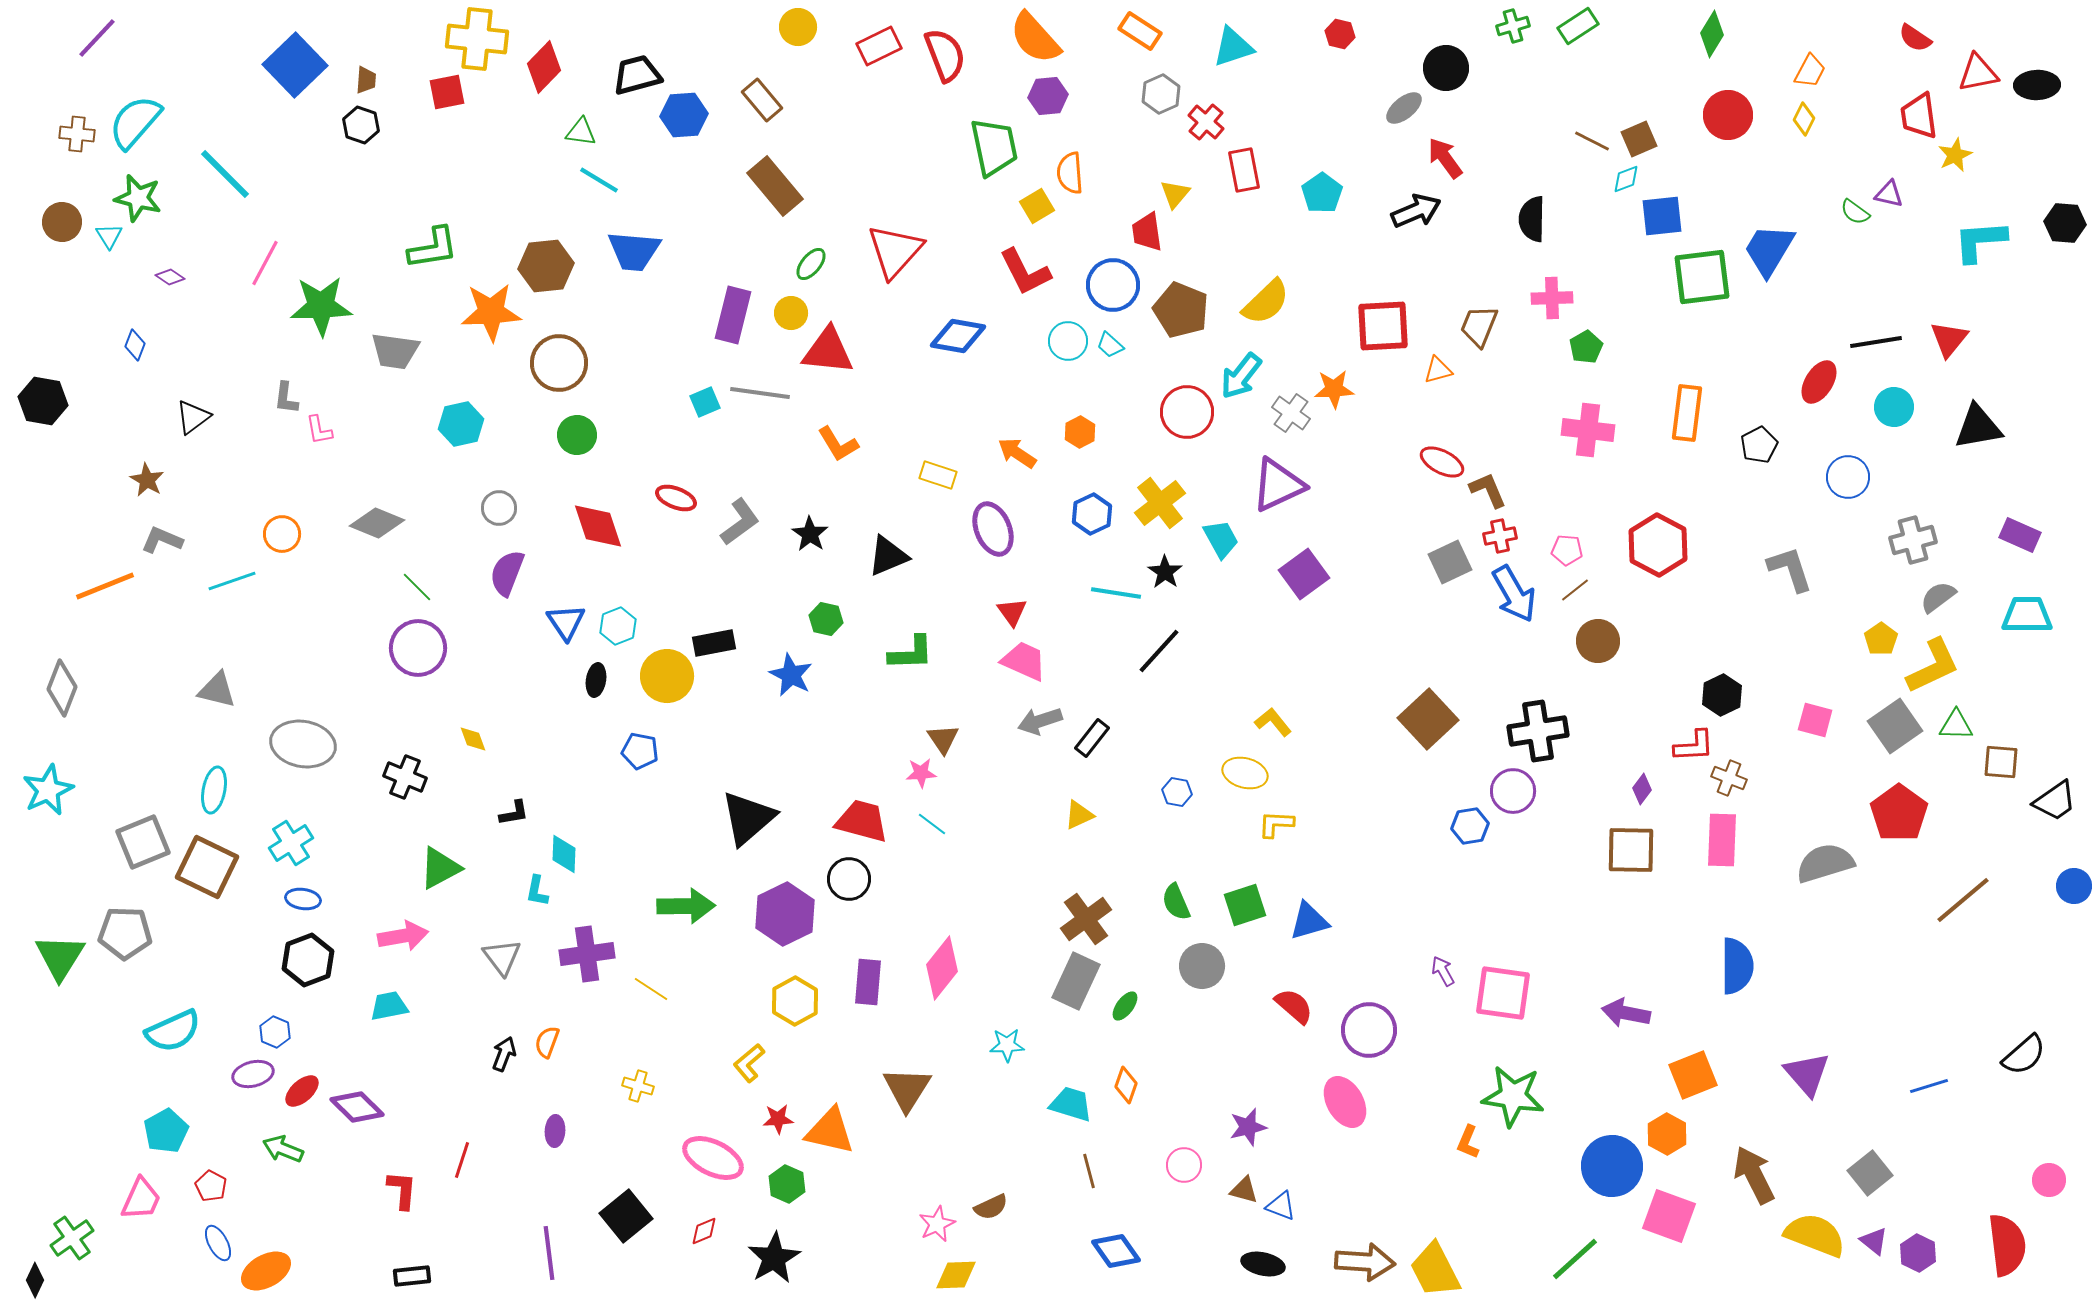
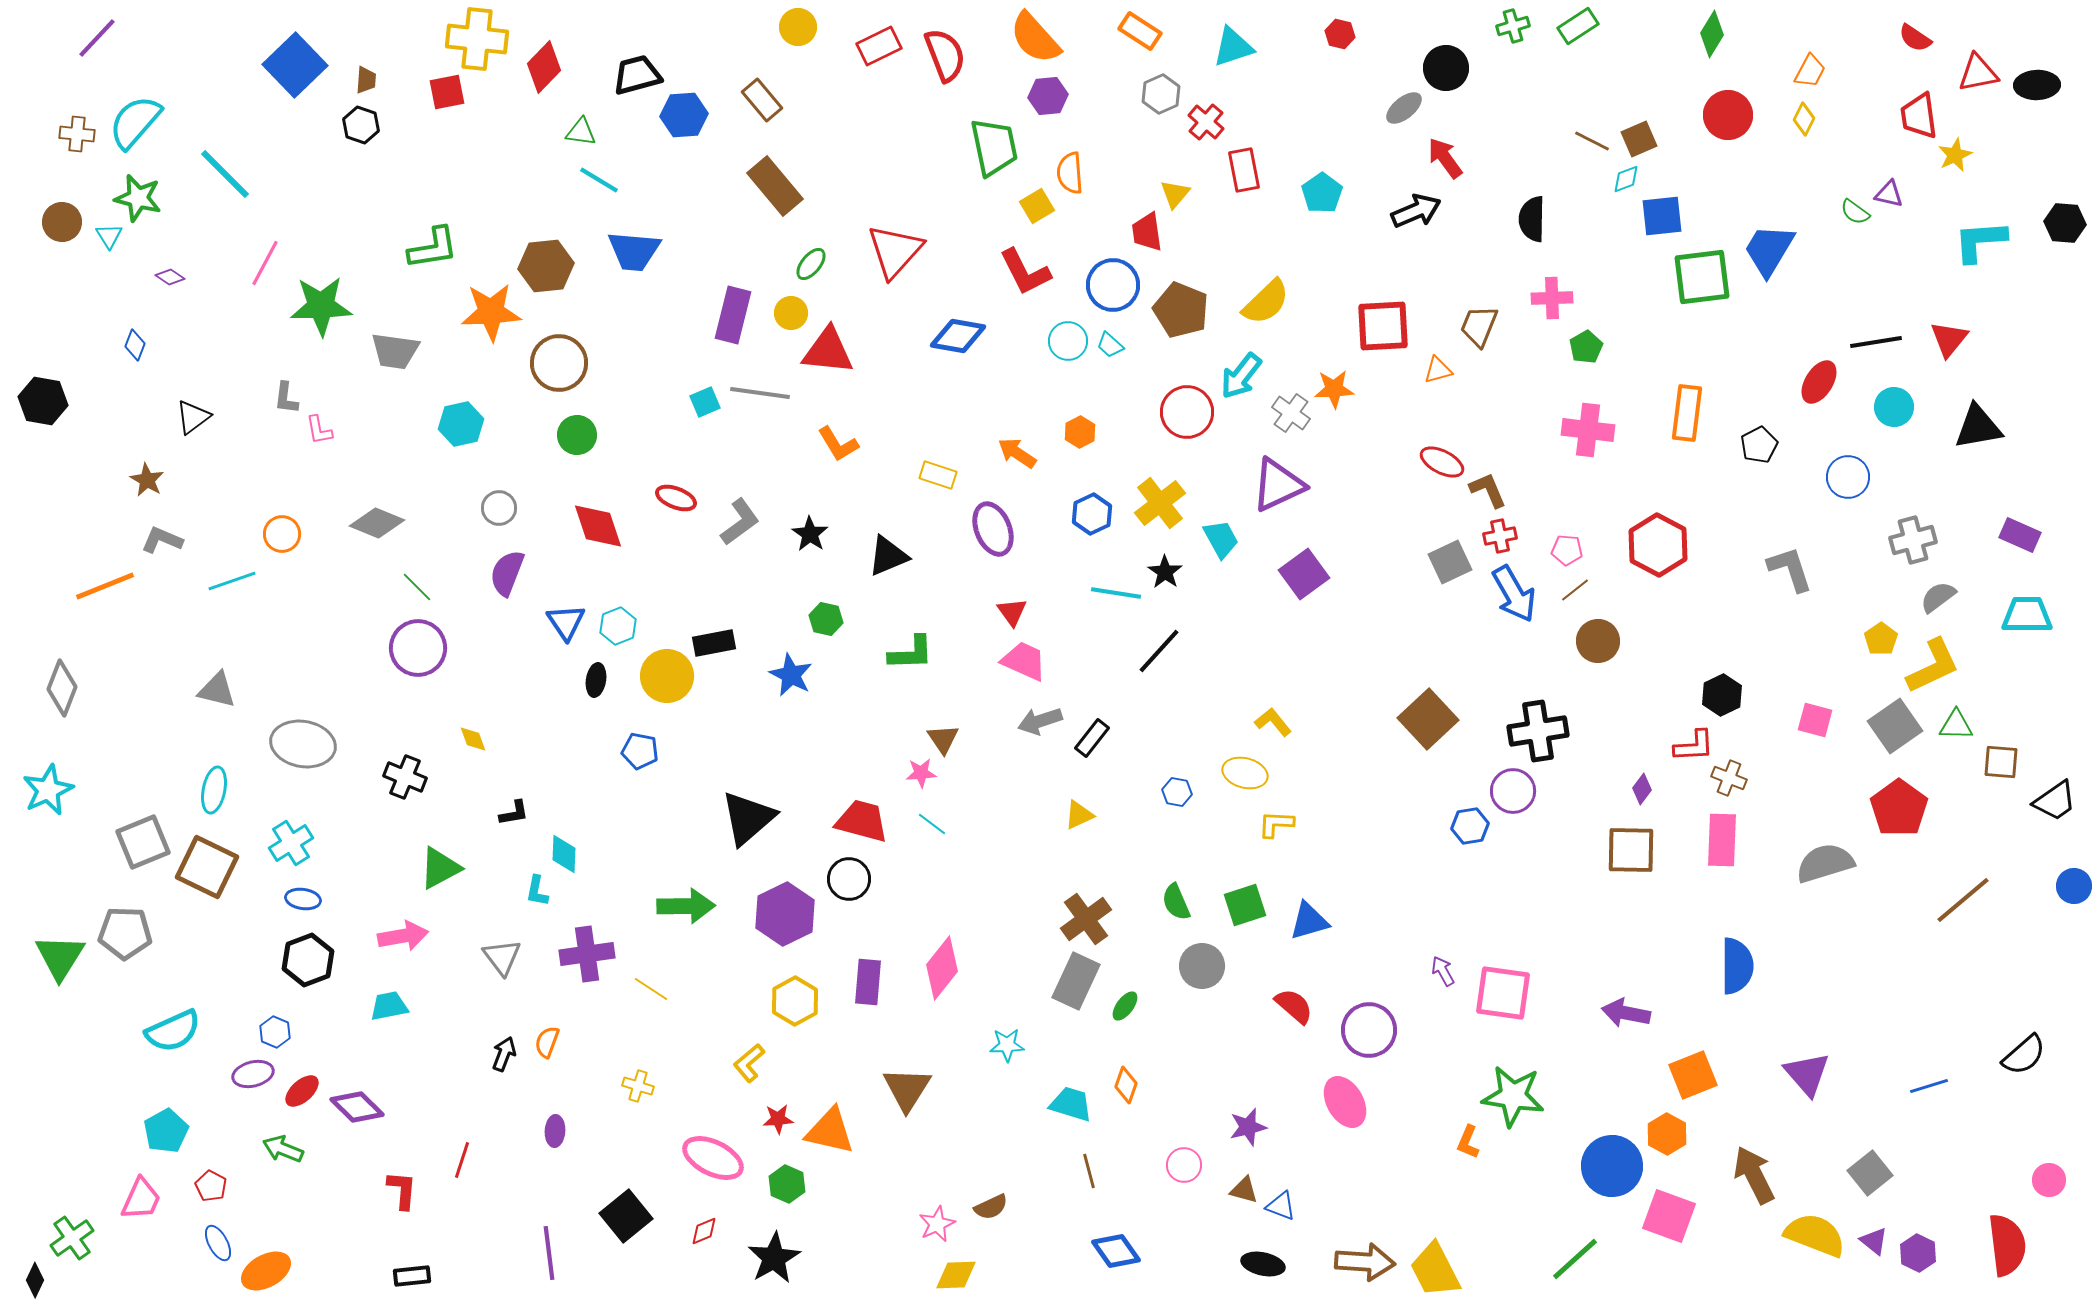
red pentagon at (1899, 813): moved 5 px up
